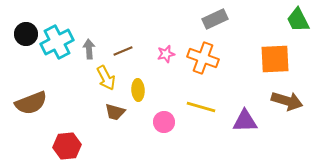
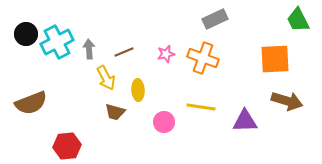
brown line: moved 1 px right, 1 px down
yellow line: rotated 8 degrees counterclockwise
